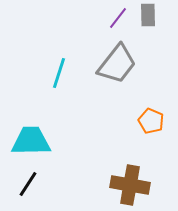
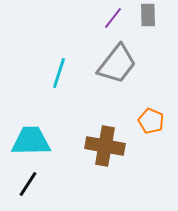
purple line: moved 5 px left
brown cross: moved 25 px left, 39 px up
